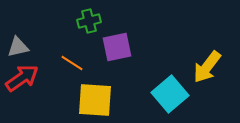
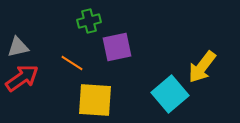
yellow arrow: moved 5 px left
